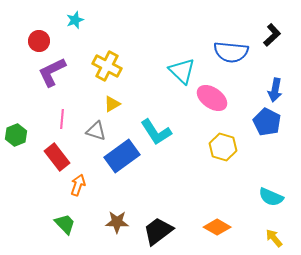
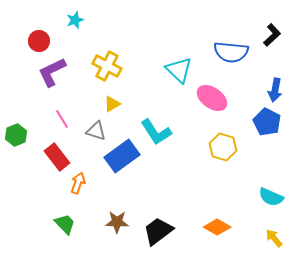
cyan triangle: moved 3 px left, 1 px up
pink line: rotated 36 degrees counterclockwise
orange arrow: moved 2 px up
